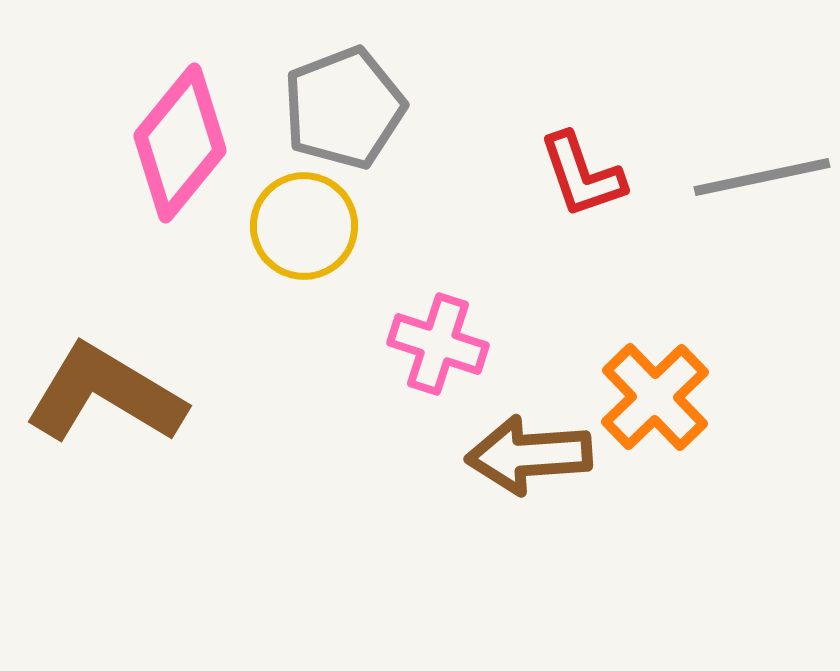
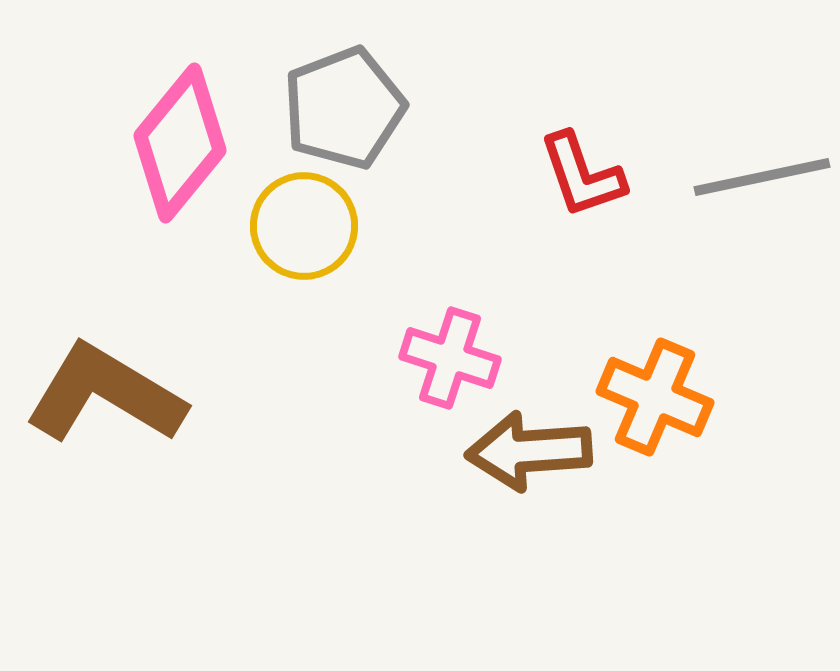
pink cross: moved 12 px right, 14 px down
orange cross: rotated 23 degrees counterclockwise
brown arrow: moved 4 px up
